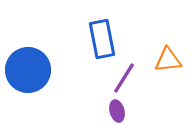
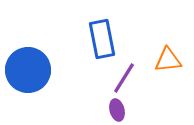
purple ellipse: moved 1 px up
